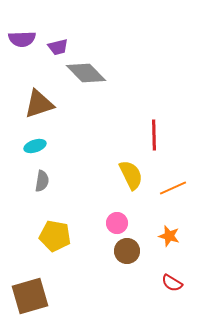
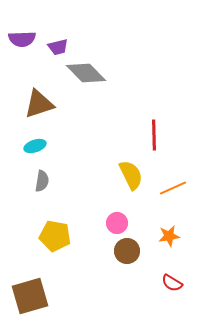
orange star: rotated 25 degrees counterclockwise
